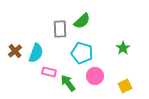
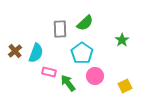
green semicircle: moved 3 px right, 2 px down
green star: moved 1 px left, 8 px up
cyan pentagon: rotated 20 degrees clockwise
